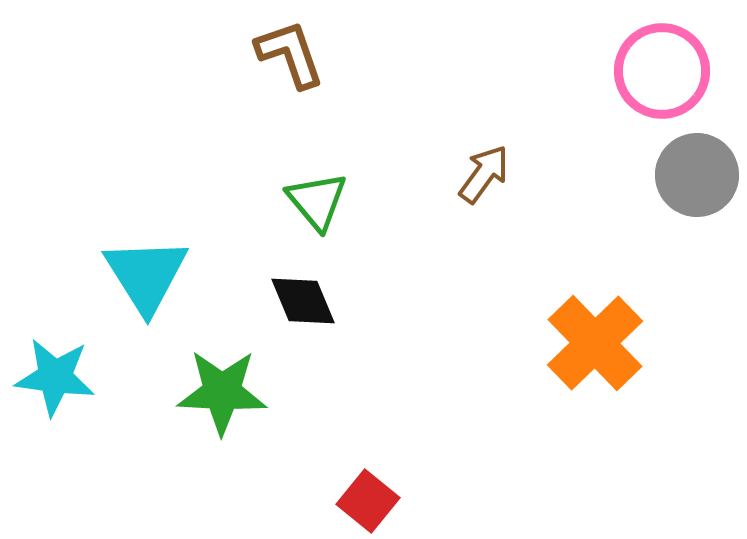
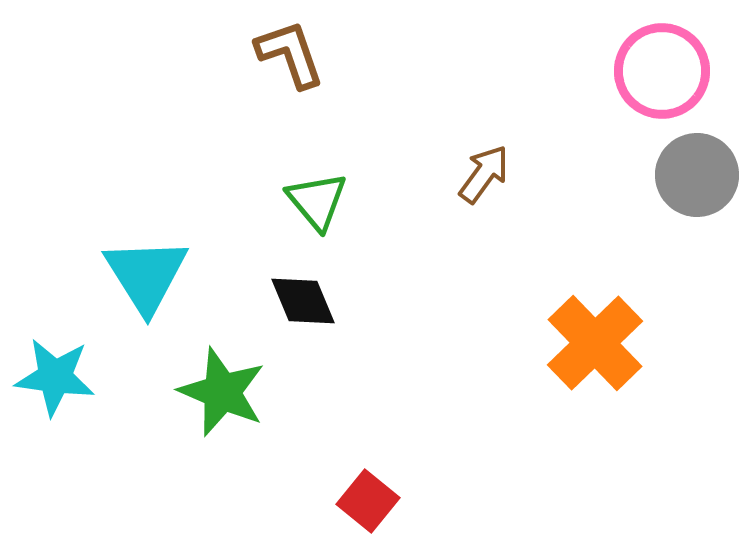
green star: rotated 20 degrees clockwise
